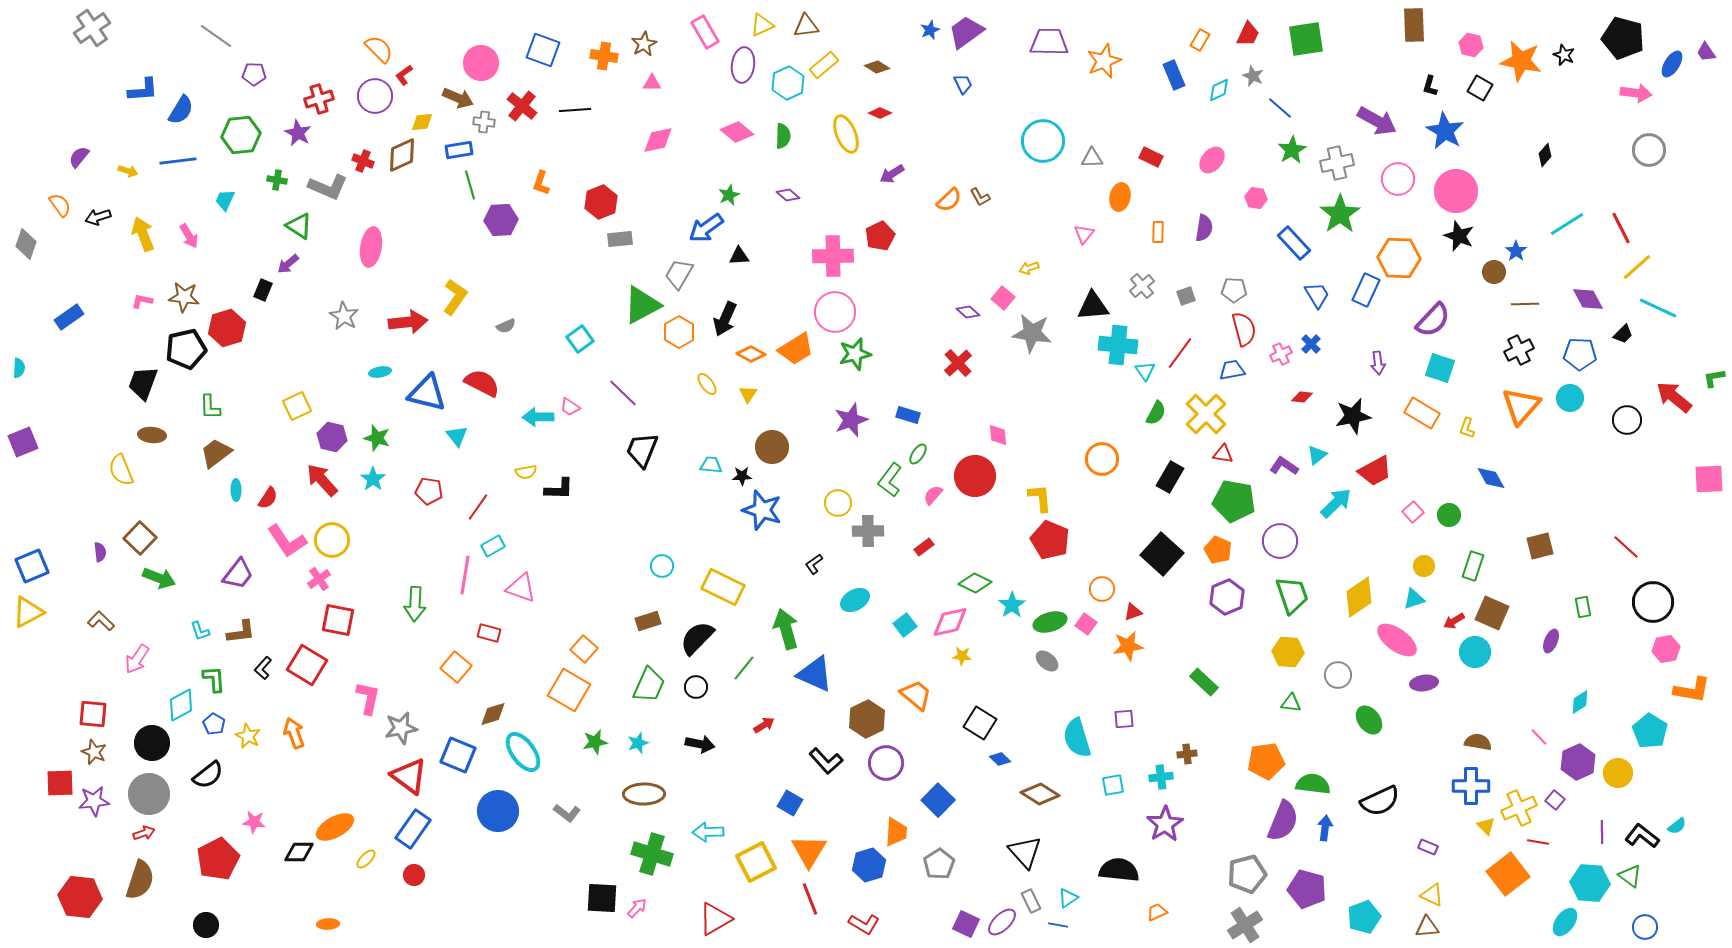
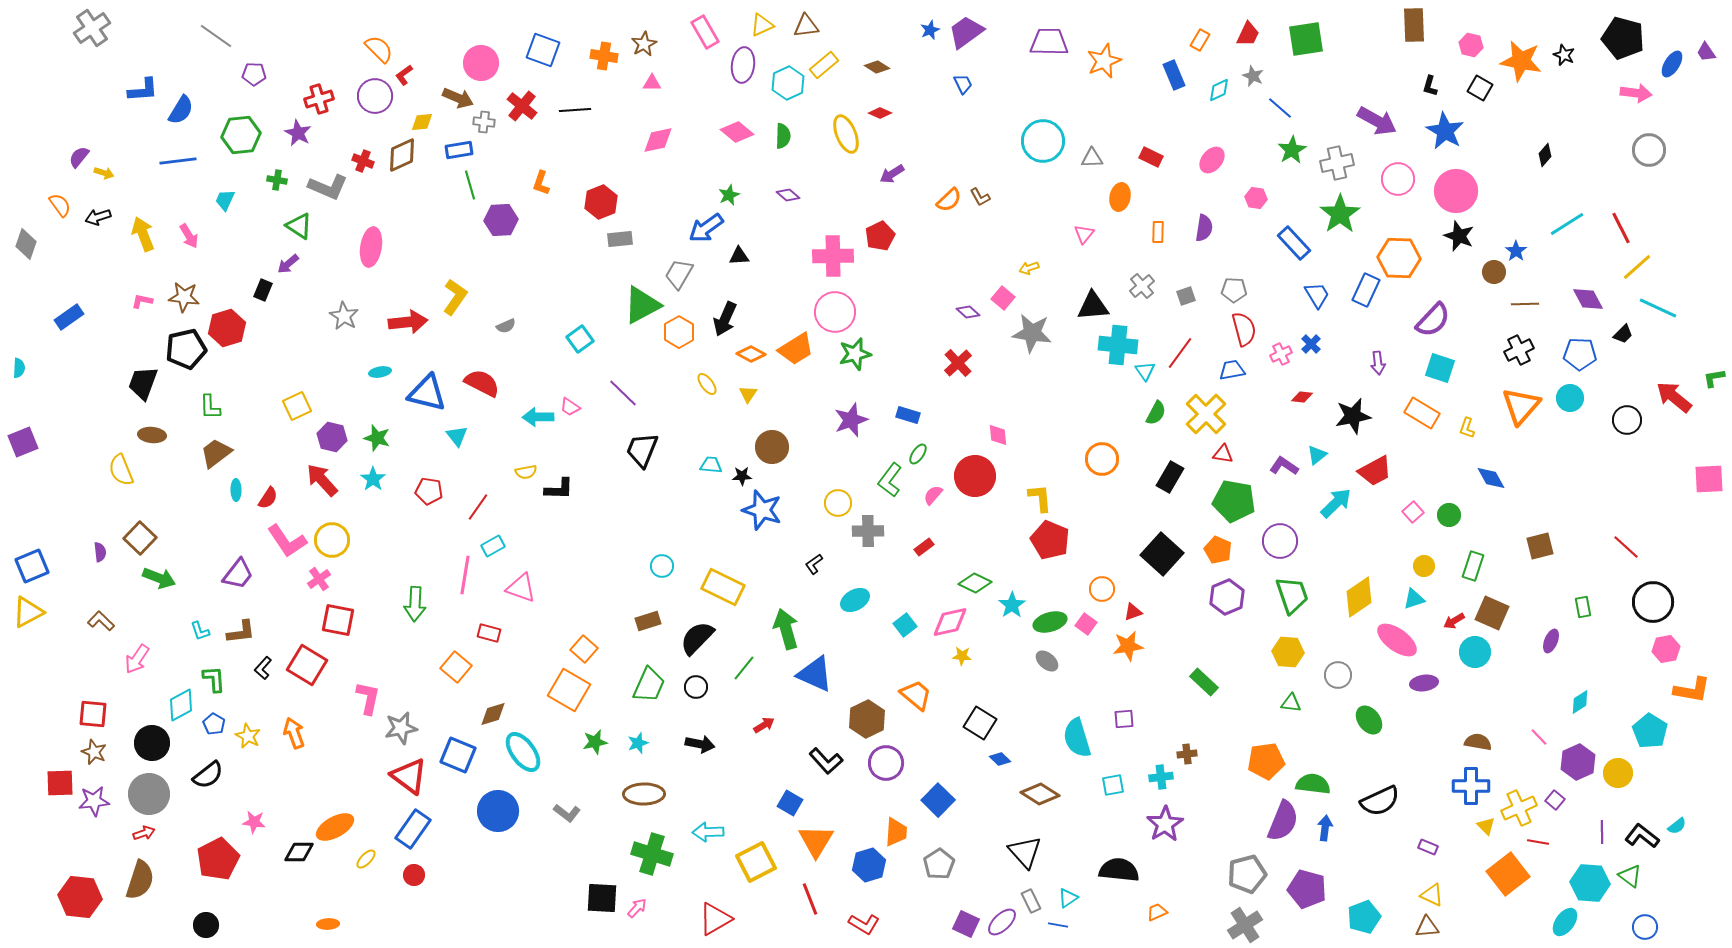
yellow arrow at (128, 171): moved 24 px left, 2 px down
orange triangle at (809, 851): moved 7 px right, 10 px up
